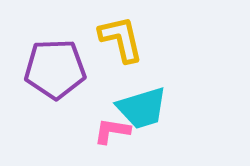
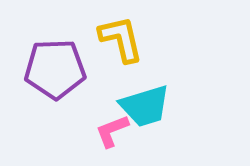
cyan trapezoid: moved 3 px right, 2 px up
pink L-shape: rotated 30 degrees counterclockwise
